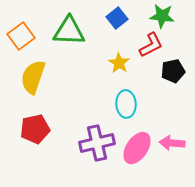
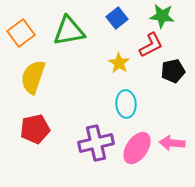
green triangle: rotated 12 degrees counterclockwise
orange square: moved 3 px up
purple cross: moved 1 px left
